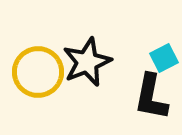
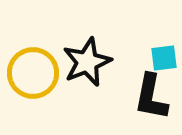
cyan square: rotated 20 degrees clockwise
yellow circle: moved 5 px left, 1 px down
